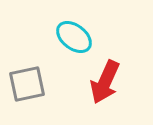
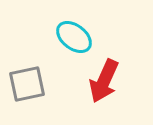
red arrow: moved 1 px left, 1 px up
